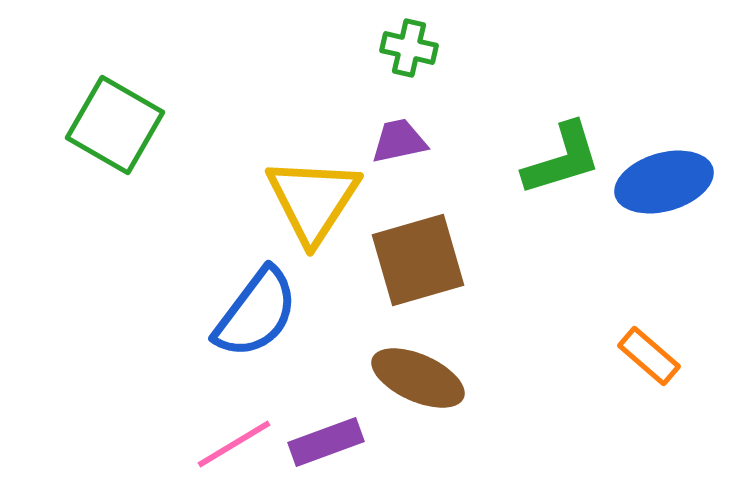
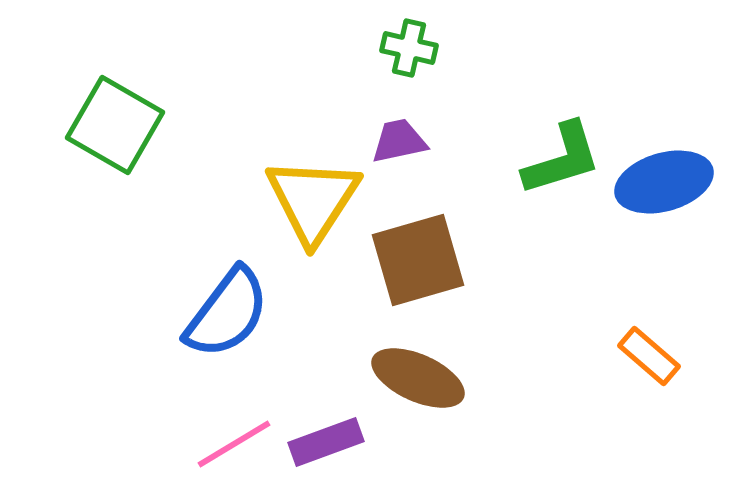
blue semicircle: moved 29 px left
